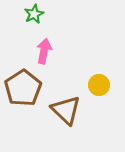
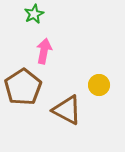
brown pentagon: moved 1 px up
brown triangle: moved 1 px right; rotated 16 degrees counterclockwise
